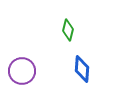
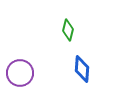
purple circle: moved 2 px left, 2 px down
